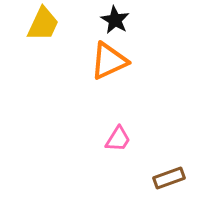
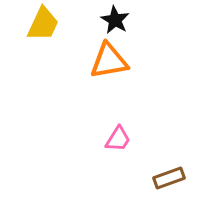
orange triangle: rotated 15 degrees clockwise
